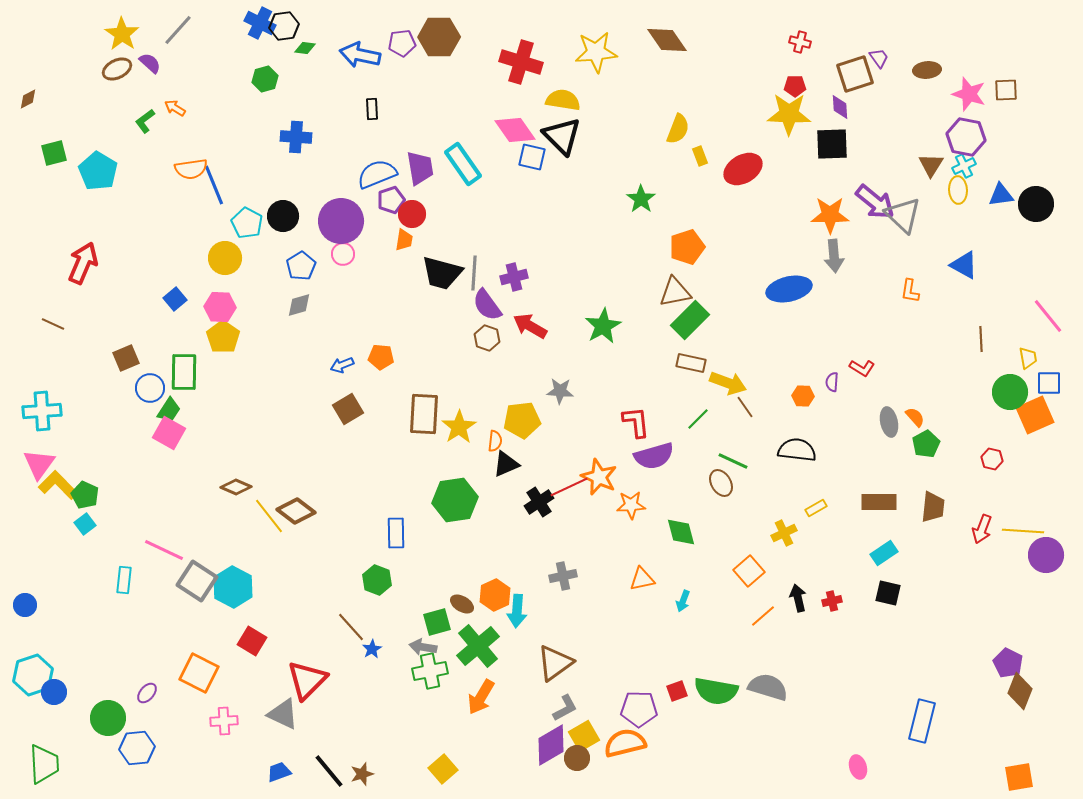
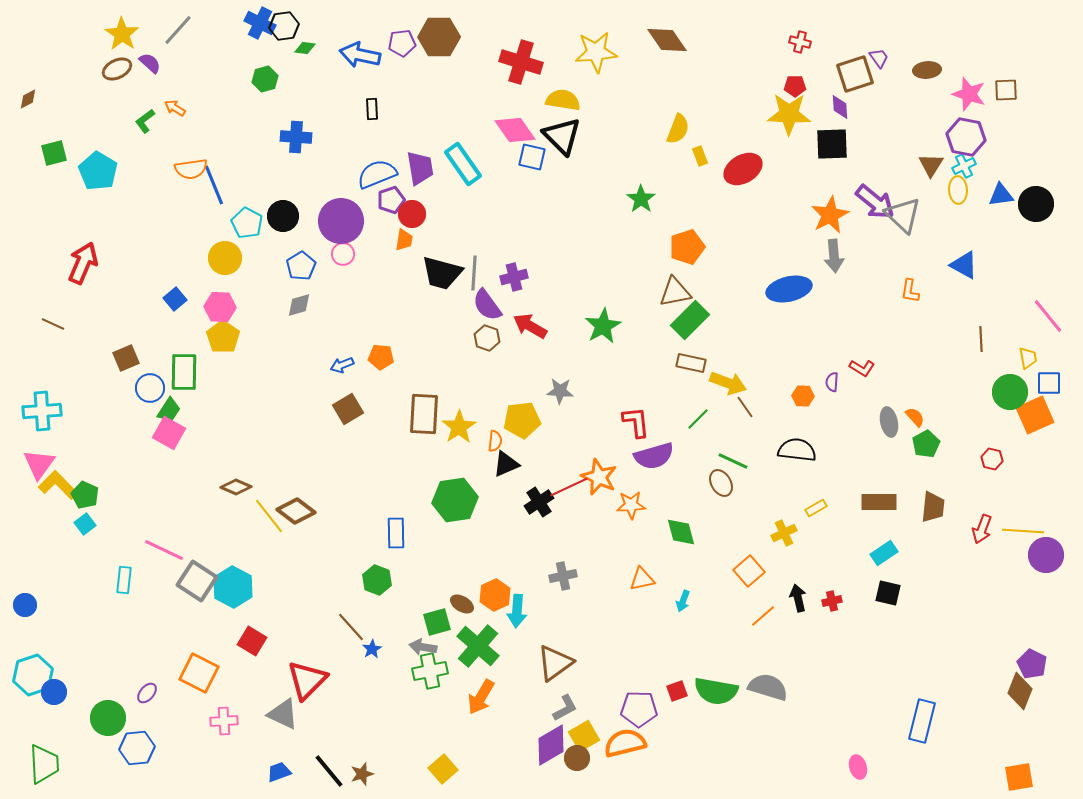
orange star at (830, 215): rotated 27 degrees counterclockwise
green cross at (478, 646): rotated 9 degrees counterclockwise
purple pentagon at (1008, 663): moved 24 px right, 1 px down
